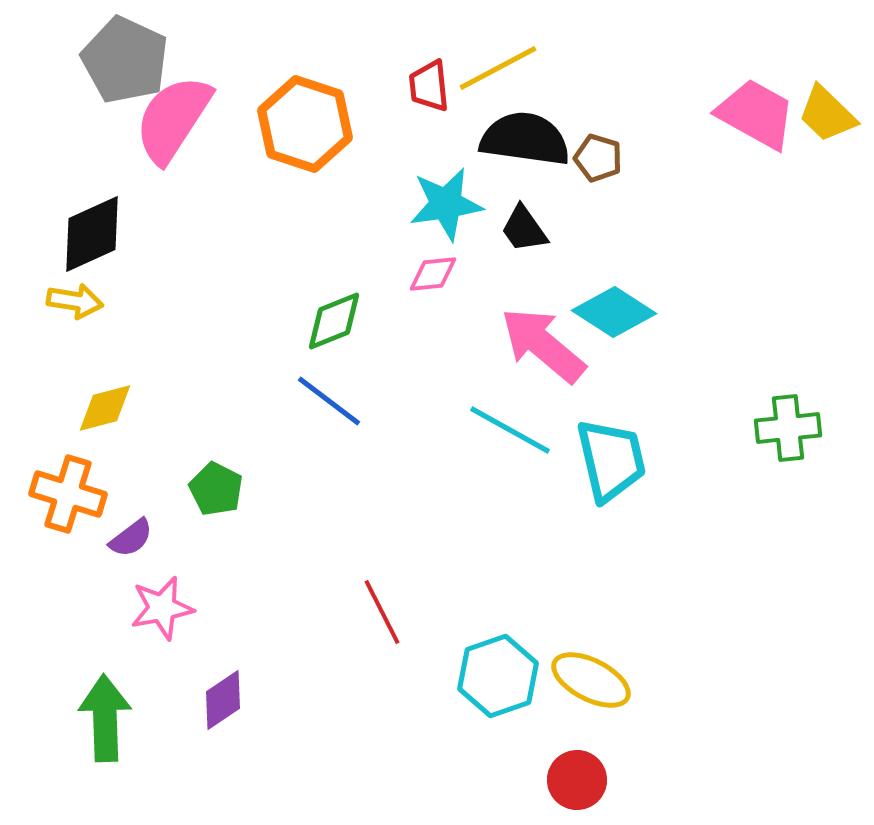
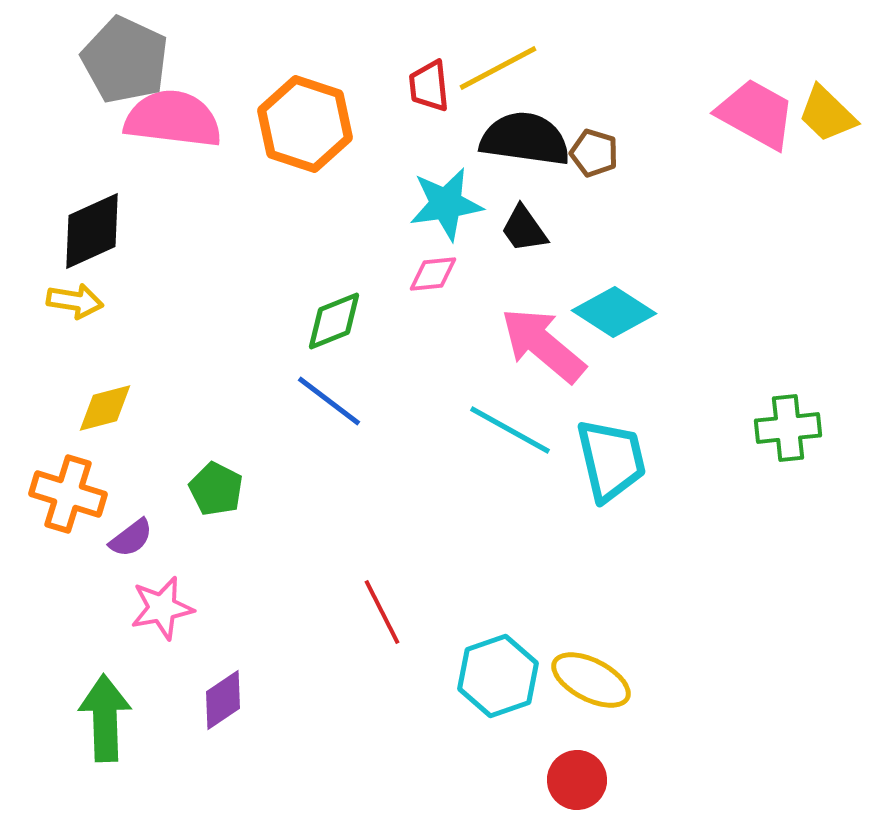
pink semicircle: rotated 64 degrees clockwise
brown pentagon: moved 4 px left, 5 px up
black diamond: moved 3 px up
